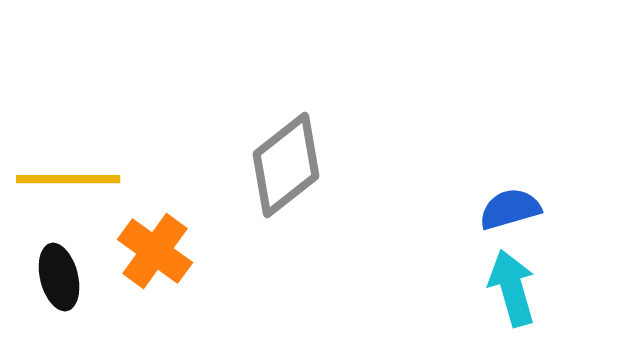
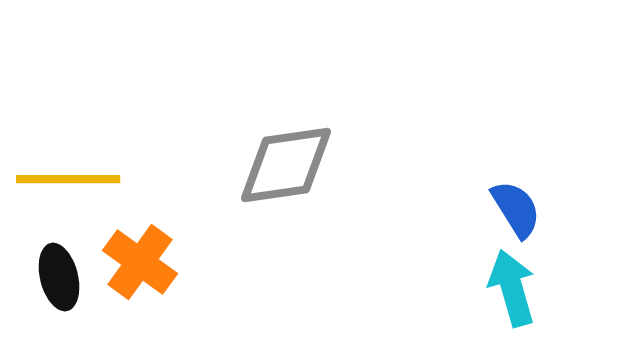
gray diamond: rotated 30 degrees clockwise
blue semicircle: moved 6 px right; rotated 74 degrees clockwise
orange cross: moved 15 px left, 11 px down
